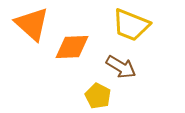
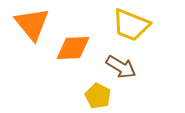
orange triangle: rotated 9 degrees clockwise
orange diamond: moved 1 px right, 1 px down
